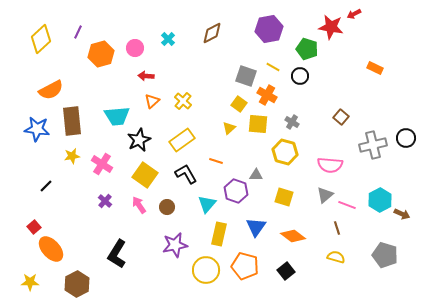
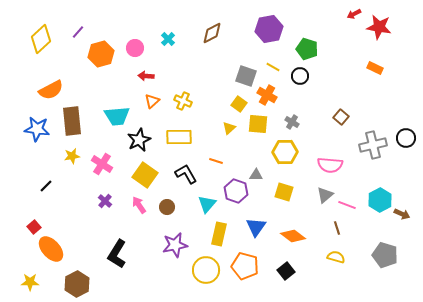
red star at (331, 27): moved 48 px right
purple line at (78, 32): rotated 16 degrees clockwise
yellow cross at (183, 101): rotated 18 degrees counterclockwise
yellow rectangle at (182, 140): moved 3 px left, 3 px up; rotated 35 degrees clockwise
yellow hexagon at (285, 152): rotated 15 degrees counterclockwise
yellow square at (284, 197): moved 5 px up
